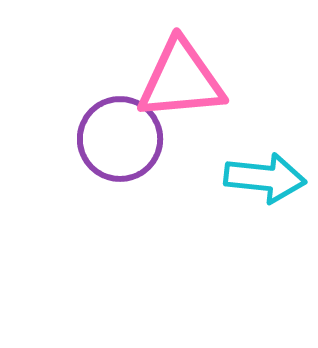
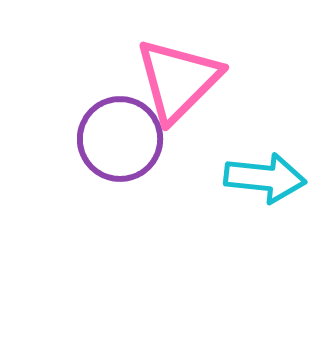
pink triangle: moved 3 px left; rotated 40 degrees counterclockwise
